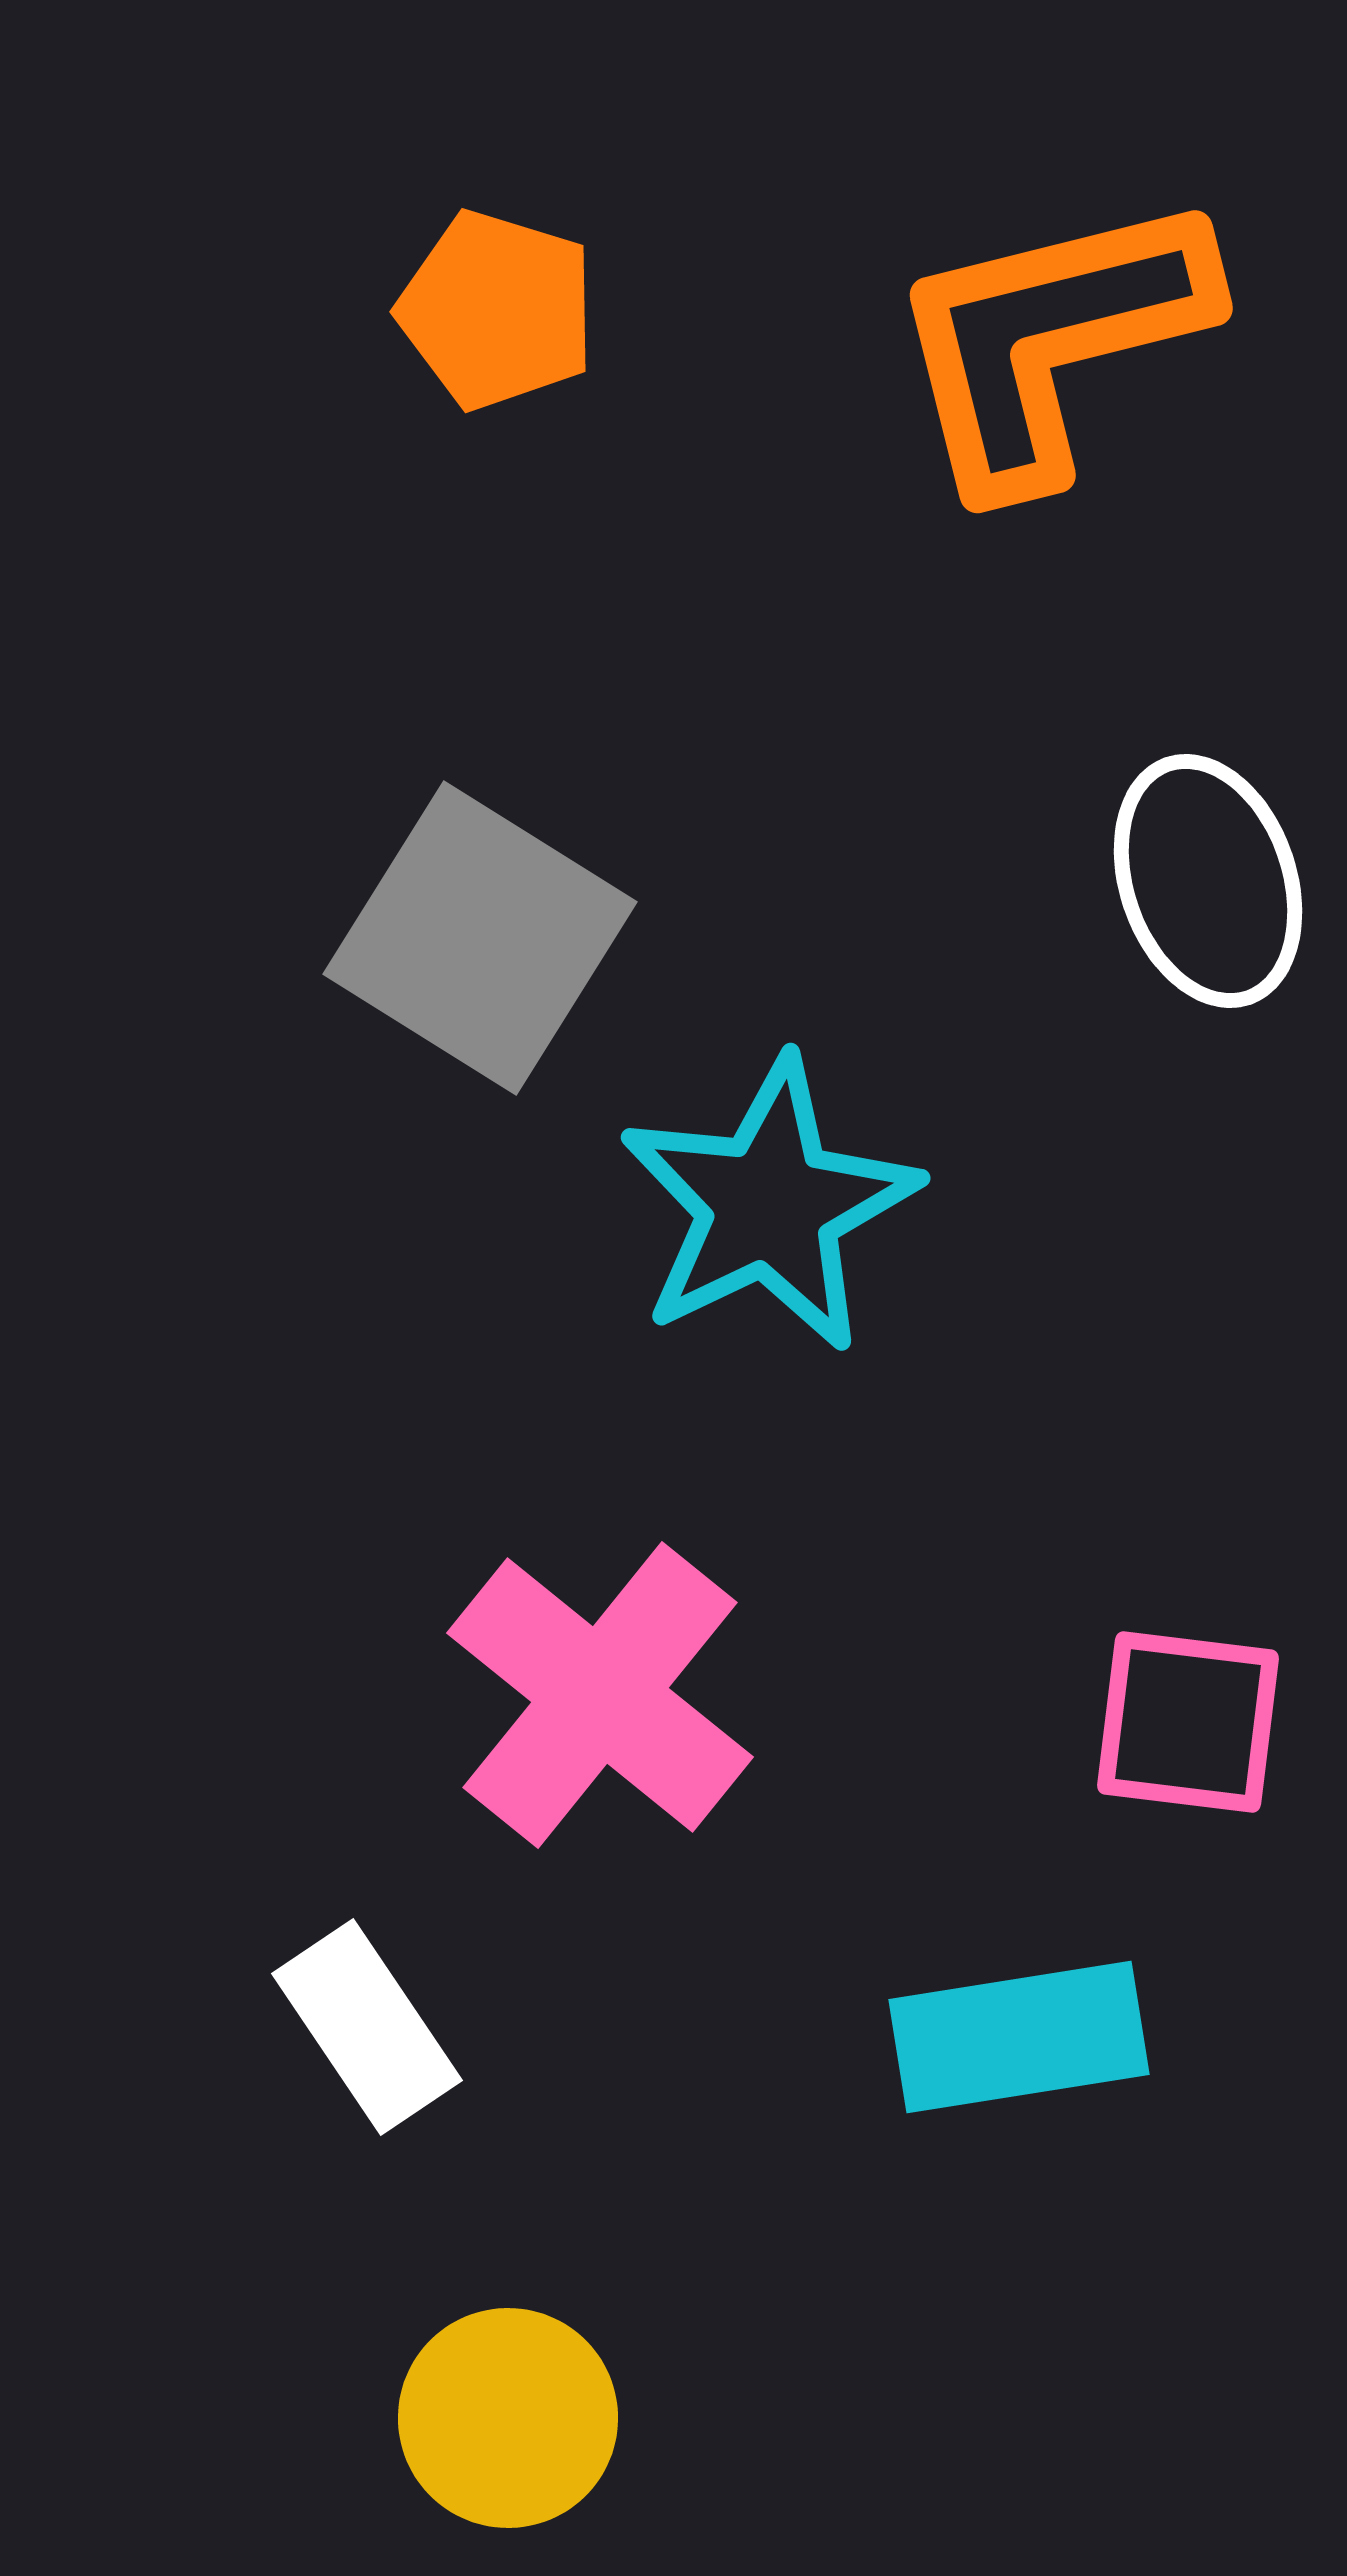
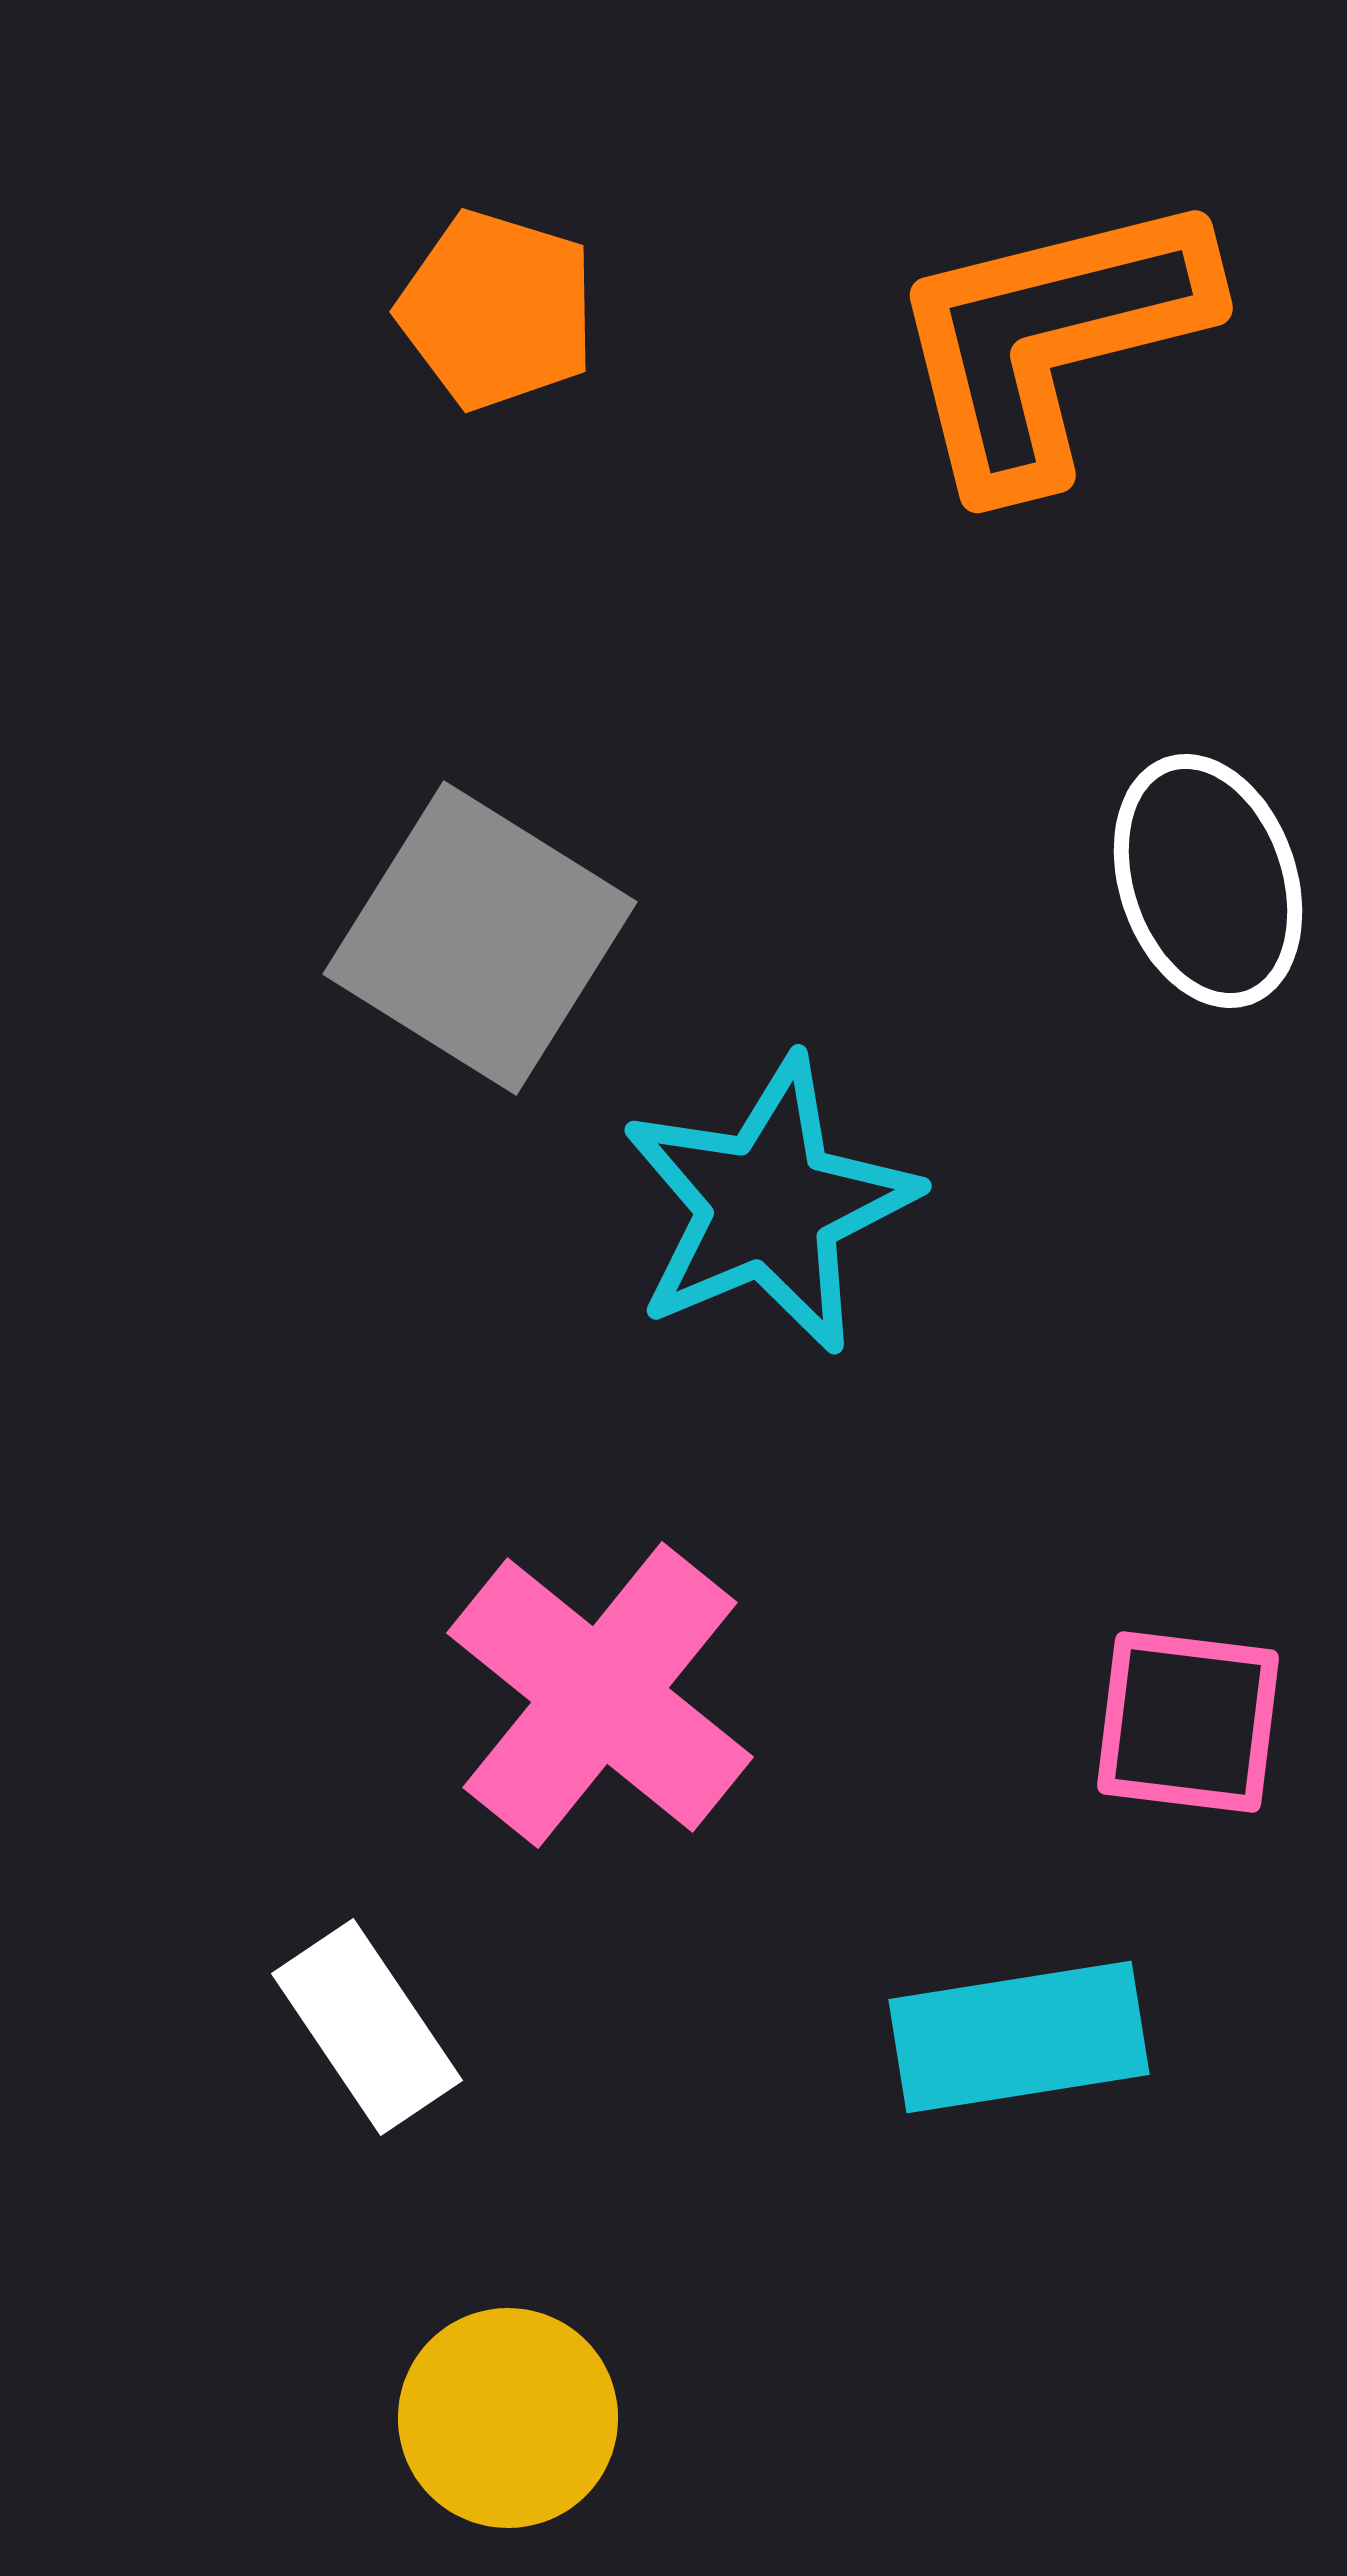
cyan star: rotated 3 degrees clockwise
